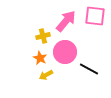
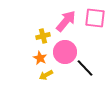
pink square: moved 2 px down
black line: moved 4 px left, 1 px up; rotated 18 degrees clockwise
